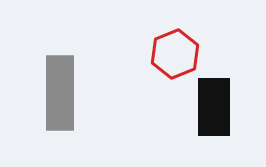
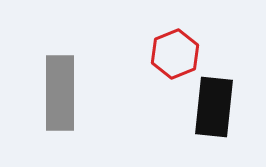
black rectangle: rotated 6 degrees clockwise
